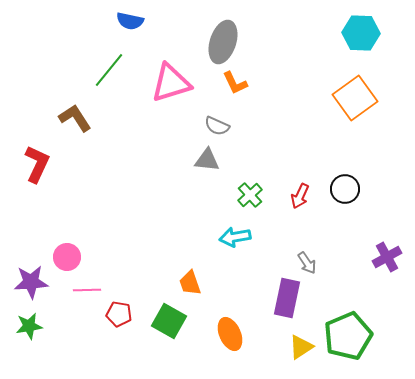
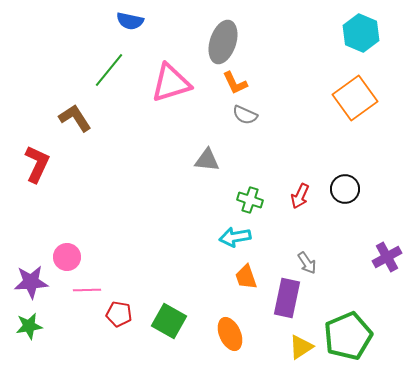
cyan hexagon: rotated 21 degrees clockwise
gray semicircle: moved 28 px right, 11 px up
green cross: moved 5 px down; rotated 30 degrees counterclockwise
orange trapezoid: moved 56 px right, 6 px up
